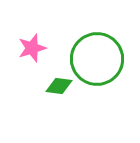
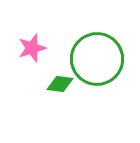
green diamond: moved 1 px right, 2 px up
